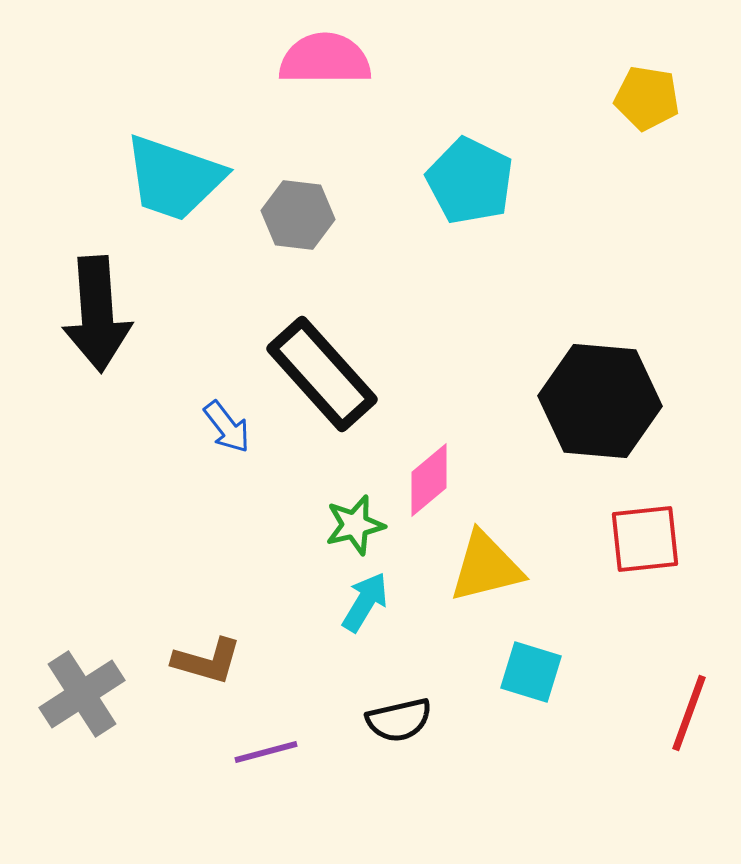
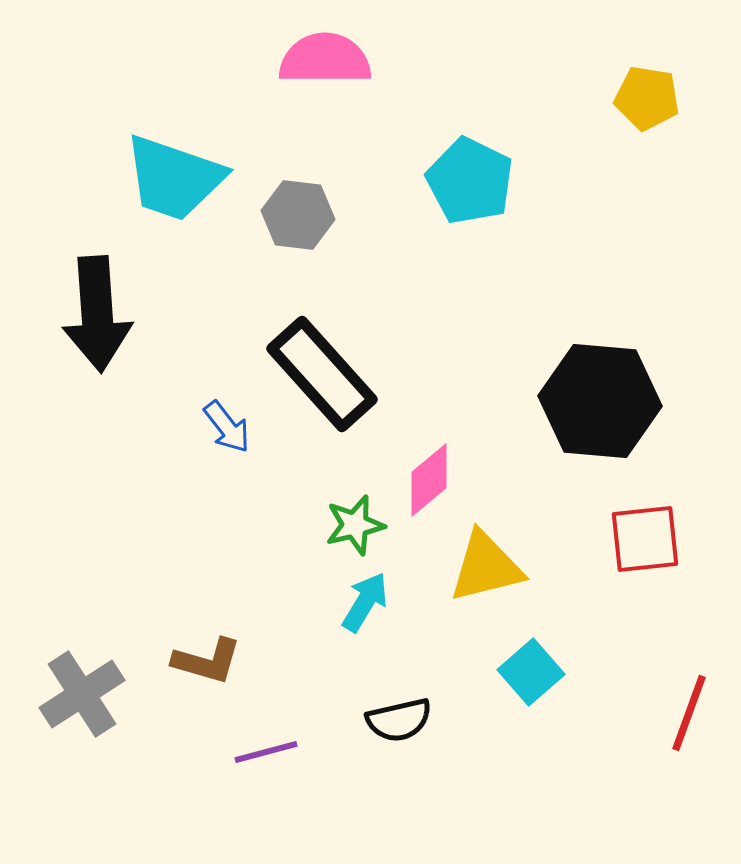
cyan square: rotated 32 degrees clockwise
